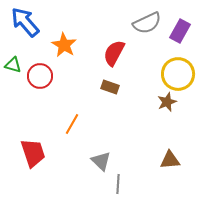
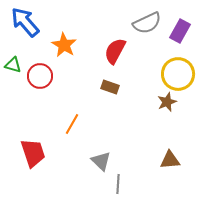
red semicircle: moved 1 px right, 2 px up
